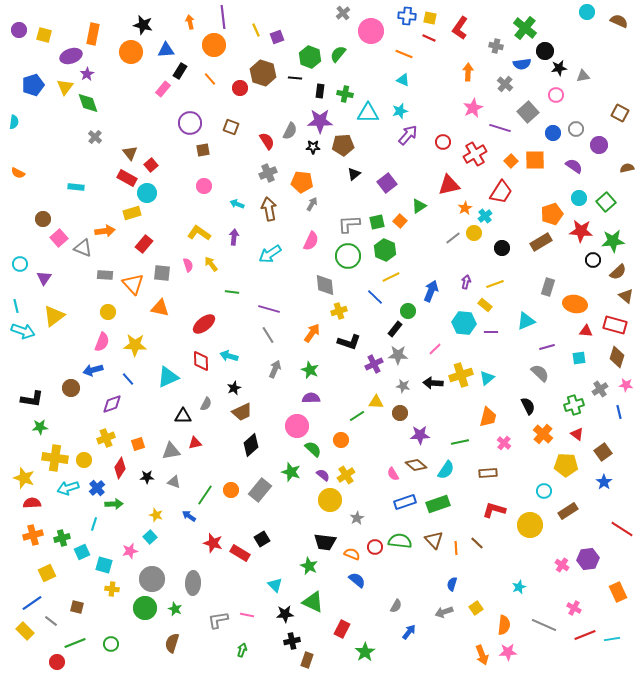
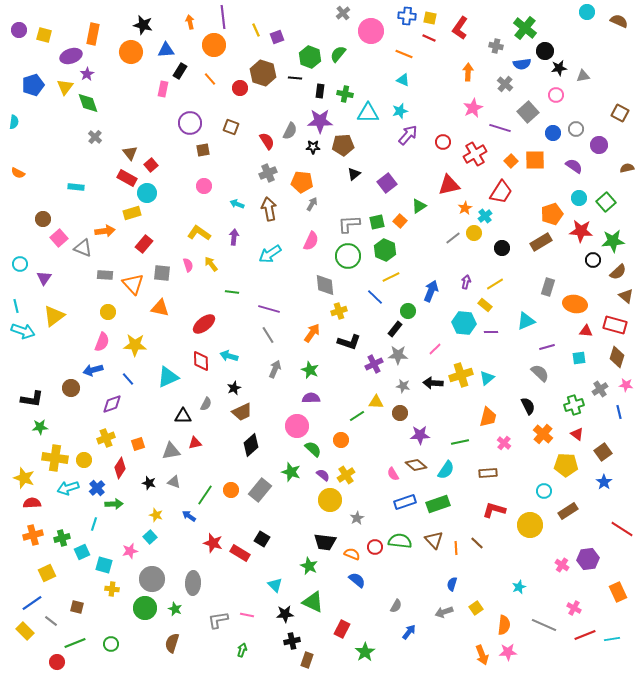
pink rectangle at (163, 89): rotated 28 degrees counterclockwise
yellow line at (495, 284): rotated 12 degrees counterclockwise
black star at (147, 477): moved 2 px right, 6 px down; rotated 16 degrees clockwise
black square at (262, 539): rotated 28 degrees counterclockwise
